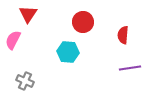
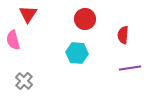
red circle: moved 2 px right, 3 px up
pink semicircle: rotated 42 degrees counterclockwise
cyan hexagon: moved 9 px right, 1 px down
gray cross: moved 1 px left; rotated 18 degrees clockwise
